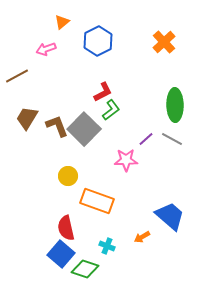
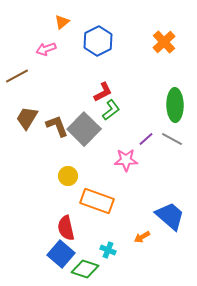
cyan cross: moved 1 px right, 4 px down
